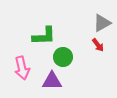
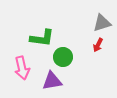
gray triangle: rotated 12 degrees clockwise
green L-shape: moved 2 px left, 2 px down; rotated 10 degrees clockwise
red arrow: rotated 64 degrees clockwise
purple triangle: rotated 10 degrees counterclockwise
